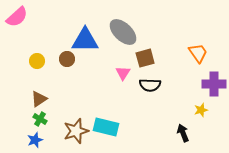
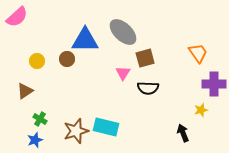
black semicircle: moved 2 px left, 3 px down
brown triangle: moved 14 px left, 8 px up
